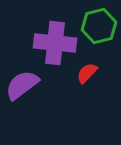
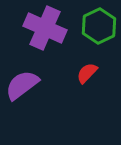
green hexagon: rotated 12 degrees counterclockwise
purple cross: moved 10 px left, 15 px up; rotated 18 degrees clockwise
